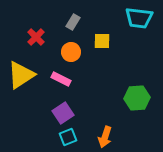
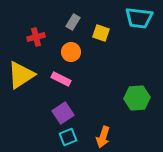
red cross: rotated 30 degrees clockwise
yellow square: moved 1 px left, 8 px up; rotated 18 degrees clockwise
orange arrow: moved 2 px left
